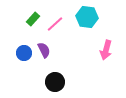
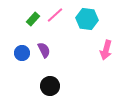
cyan hexagon: moved 2 px down
pink line: moved 9 px up
blue circle: moved 2 px left
black circle: moved 5 px left, 4 px down
